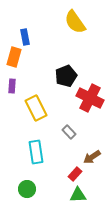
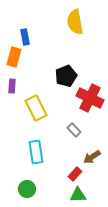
yellow semicircle: rotated 25 degrees clockwise
gray rectangle: moved 5 px right, 2 px up
